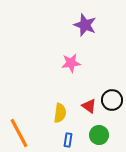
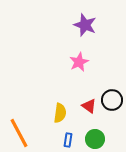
pink star: moved 8 px right, 1 px up; rotated 18 degrees counterclockwise
green circle: moved 4 px left, 4 px down
